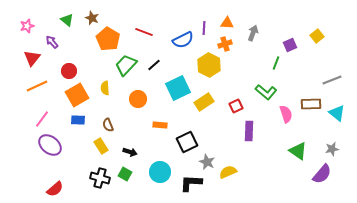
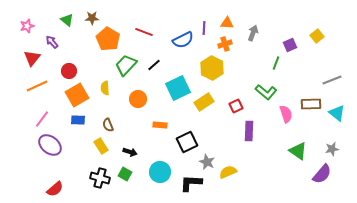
brown star at (92, 18): rotated 24 degrees counterclockwise
yellow hexagon at (209, 65): moved 3 px right, 3 px down
